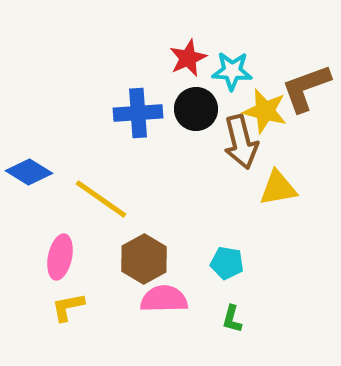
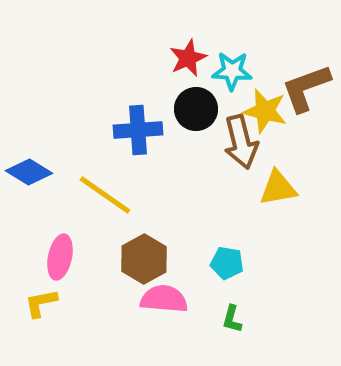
blue cross: moved 17 px down
yellow line: moved 4 px right, 4 px up
pink semicircle: rotated 6 degrees clockwise
yellow L-shape: moved 27 px left, 4 px up
